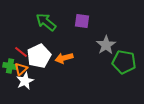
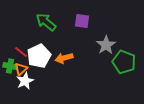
green pentagon: rotated 10 degrees clockwise
